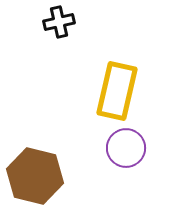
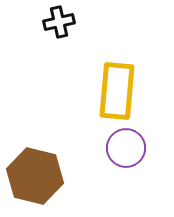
yellow rectangle: rotated 8 degrees counterclockwise
